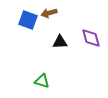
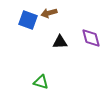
green triangle: moved 1 px left, 1 px down
